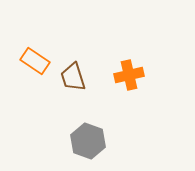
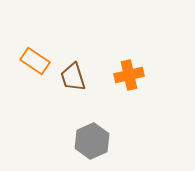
gray hexagon: moved 4 px right; rotated 16 degrees clockwise
